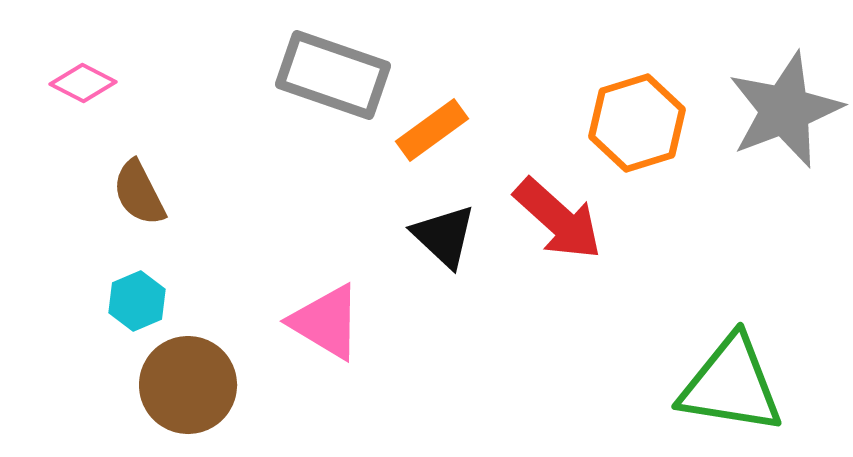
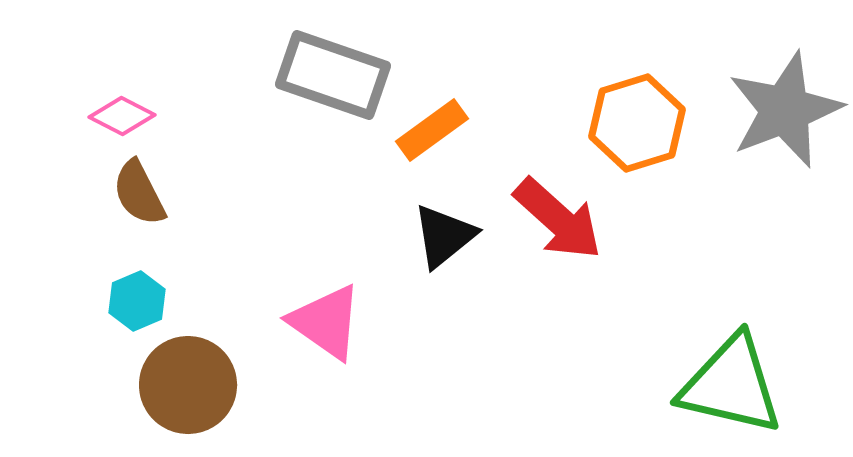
pink diamond: moved 39 px right, 33 px down
black triangle: rotated 38 degrees clockwise
pink triangle: rotated 4 degrees clockwise
green triangle: rotated 4 degrees clockwise
